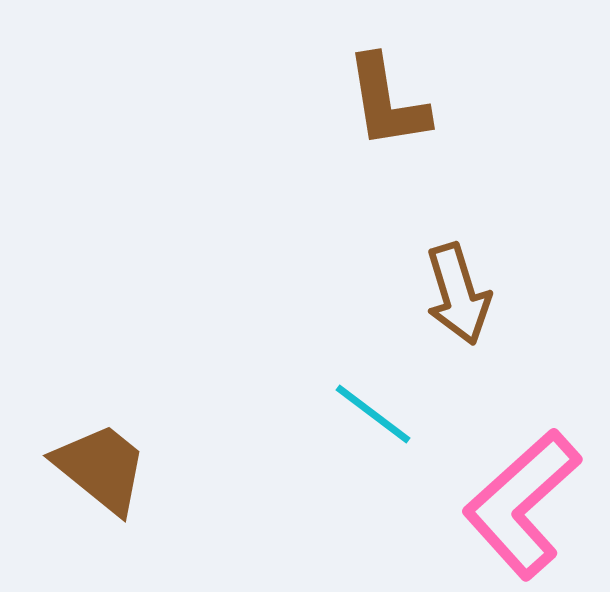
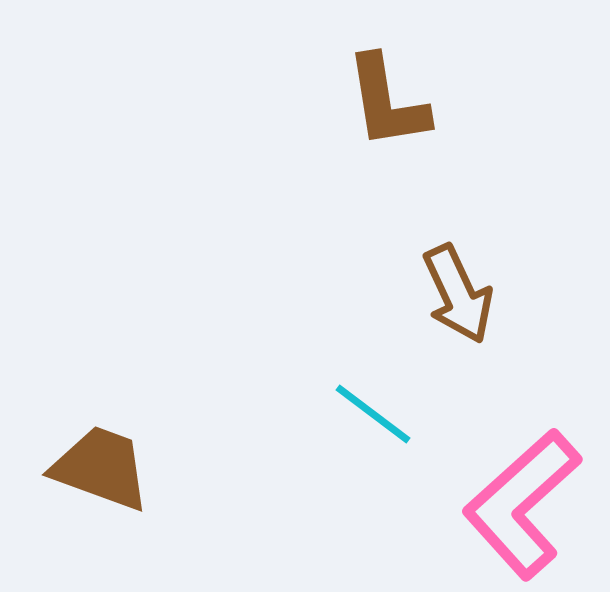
brown arrow: rotated 8 degrees counterclockwise
brown trapezoid: rotated 19 degrees counterclockwise
